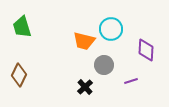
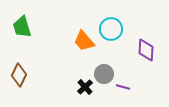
orange trapezoid: rotated 35 degrees clockwise
gray circle: moved 9 px down
purple line: moved 8 px left, 6 px down; rotated 32 degrees clockwise
